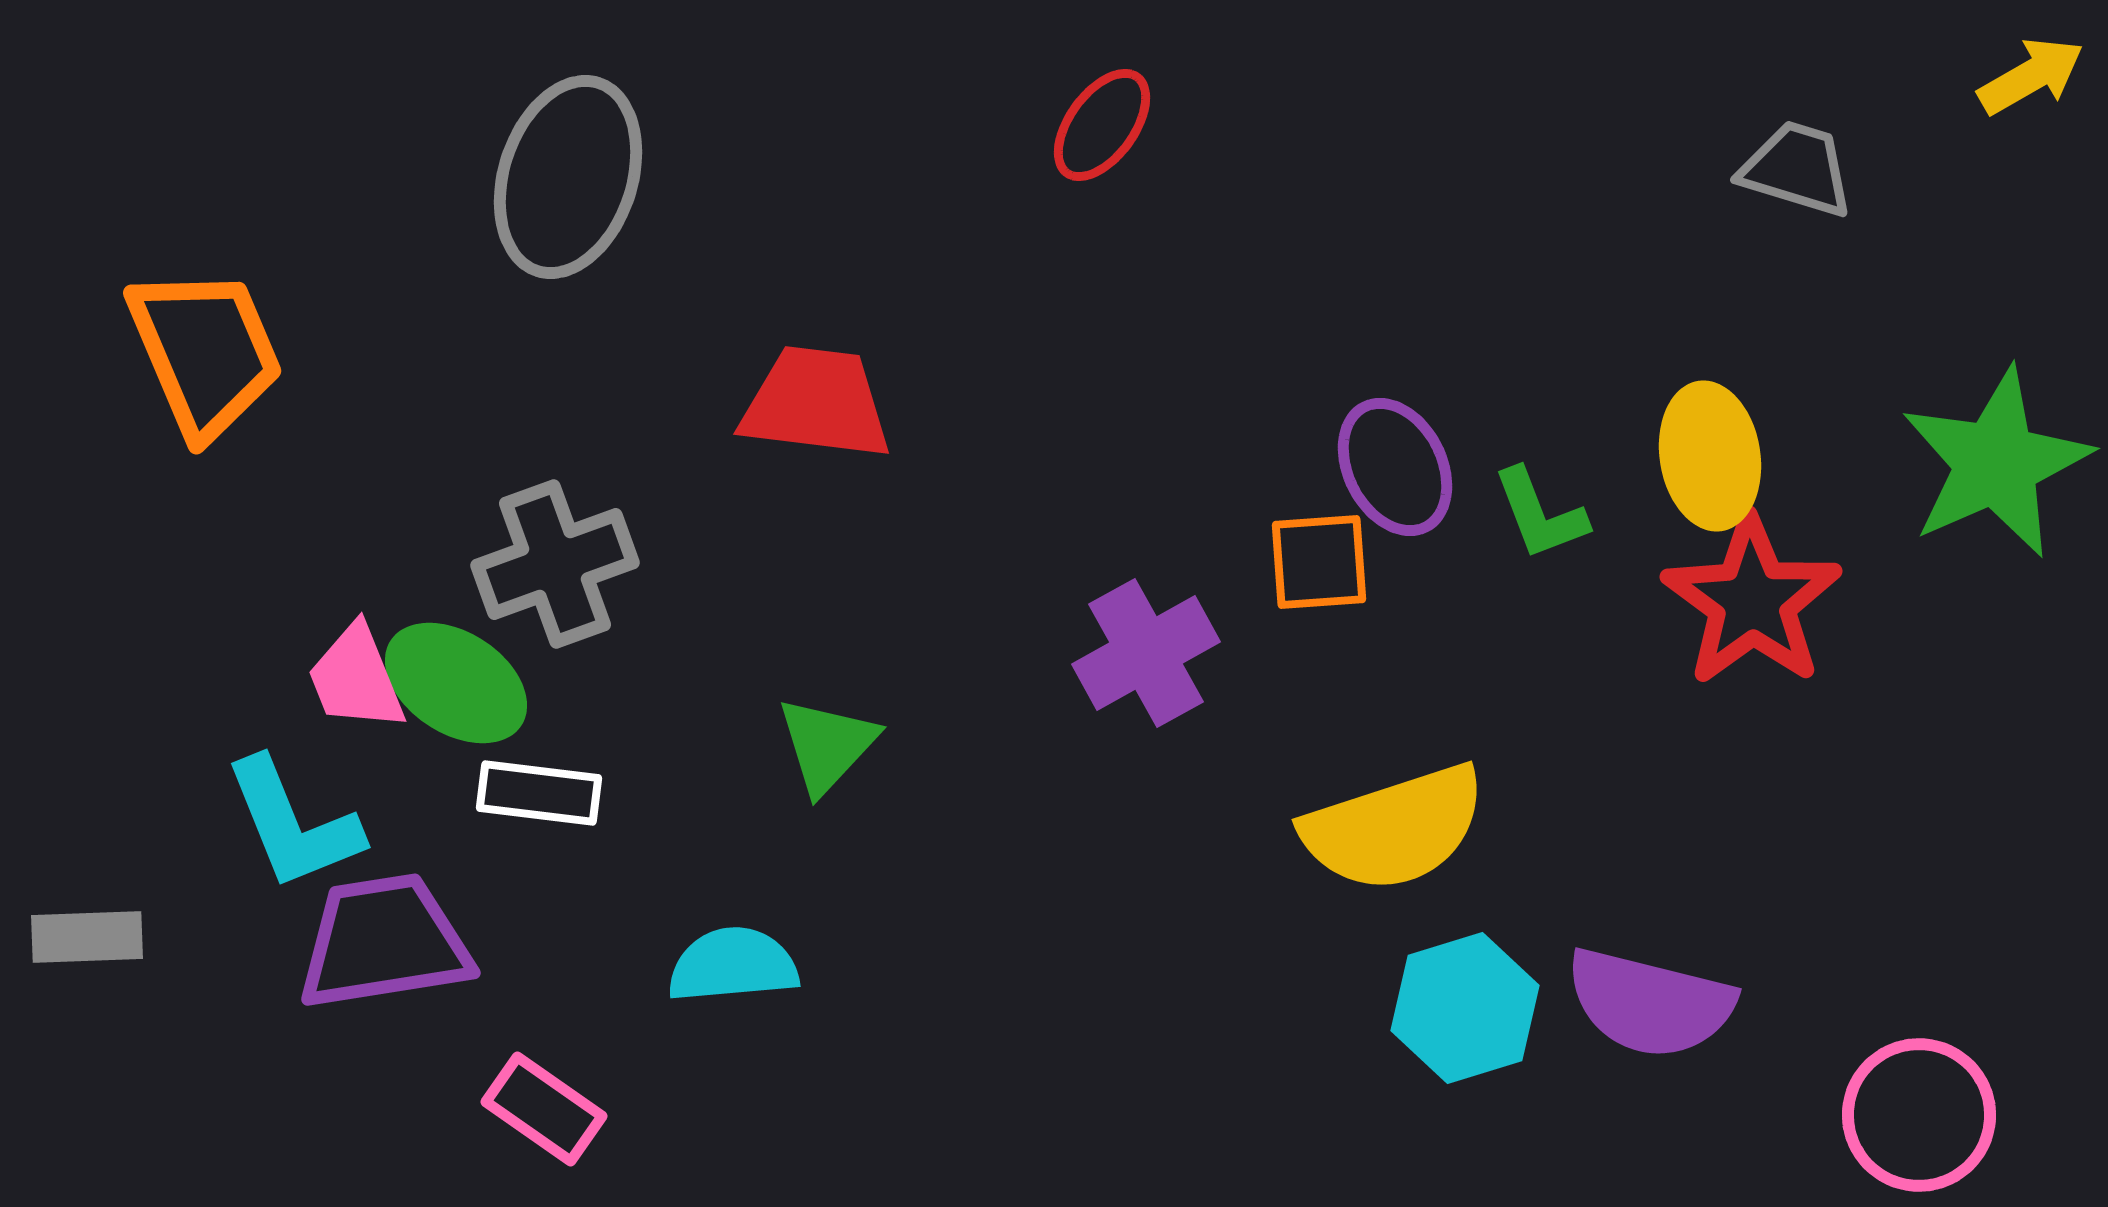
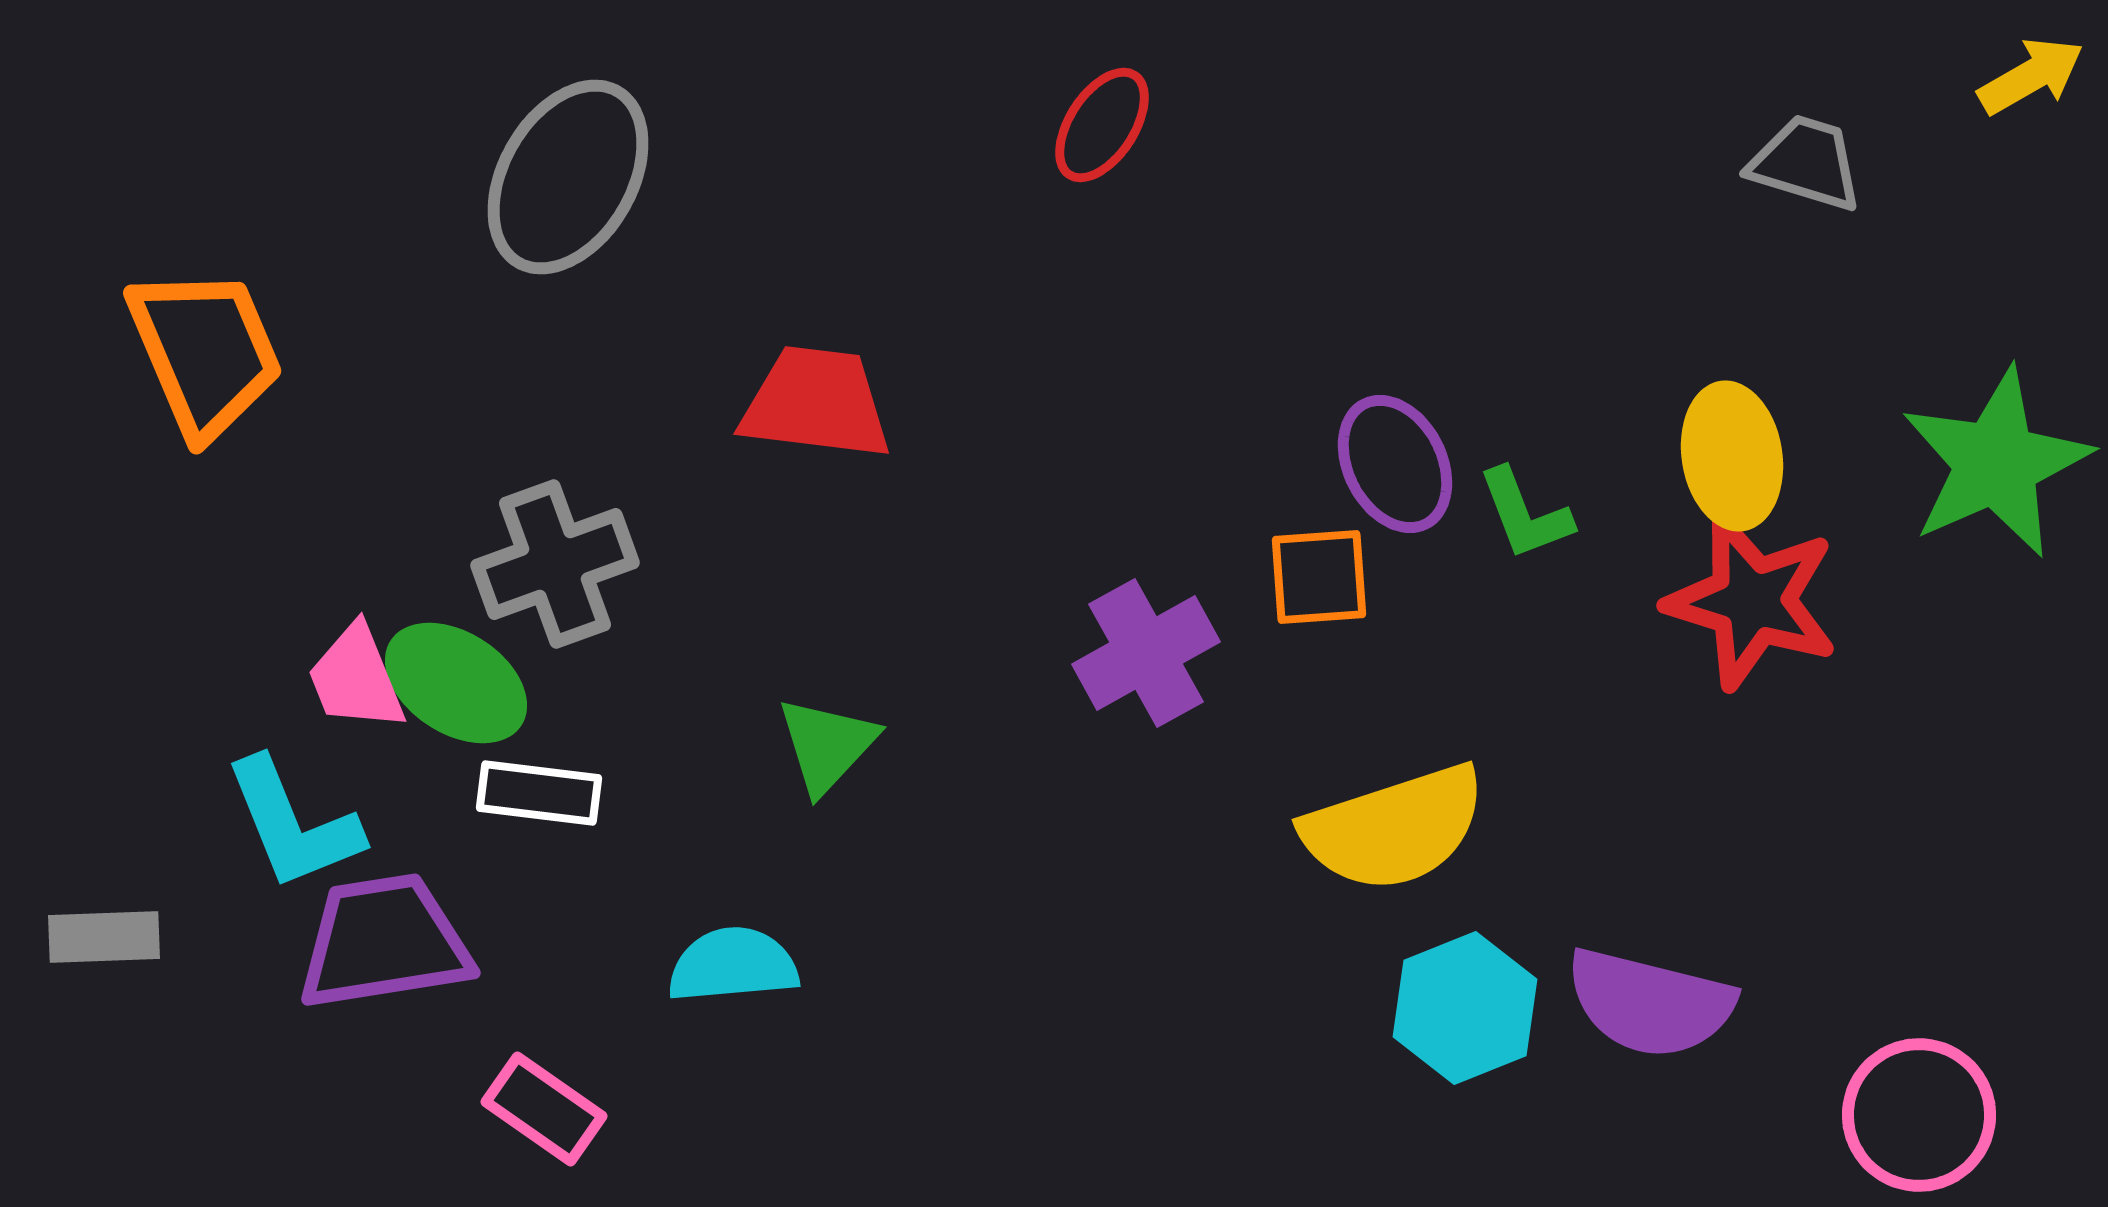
red ellipse: rotated 3 degrees counterclockwise
gray trapezoid: moved 9 px right, 6 px up
gray ellipse: rotated 12 degrees clockwise
yellow ellipse: moved 22 px right
purple ellipse: moved 3 px up
green L-shape: moved 15 px left
orange square: moved 15 px down
red star: rotated 19 degrees counterclockwise
gray rectangle: moved 17 px right
cyan hexagon: rotated 5 degrees counterclockwise
